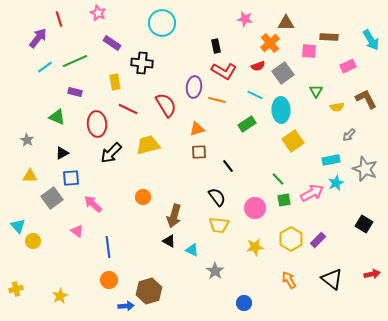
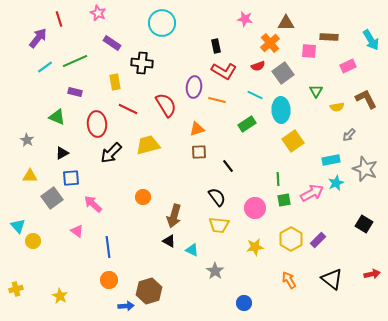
green line at (278, 179): rotated 40 degrees clockwise
yellow star at (60, 296): rotated 14 degrees counterclockwise
